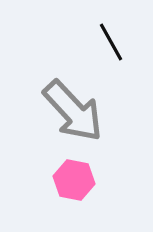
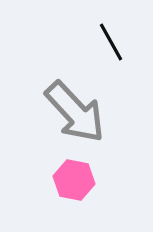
gray arrow: moved 2 px right, 1 px down
